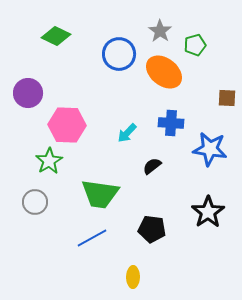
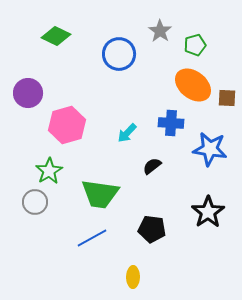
orange ellipse: moved 29 px right, 13 px down
pink hexagon: rotated 18 degrees counterclockwise
green star: moved 10 px down
